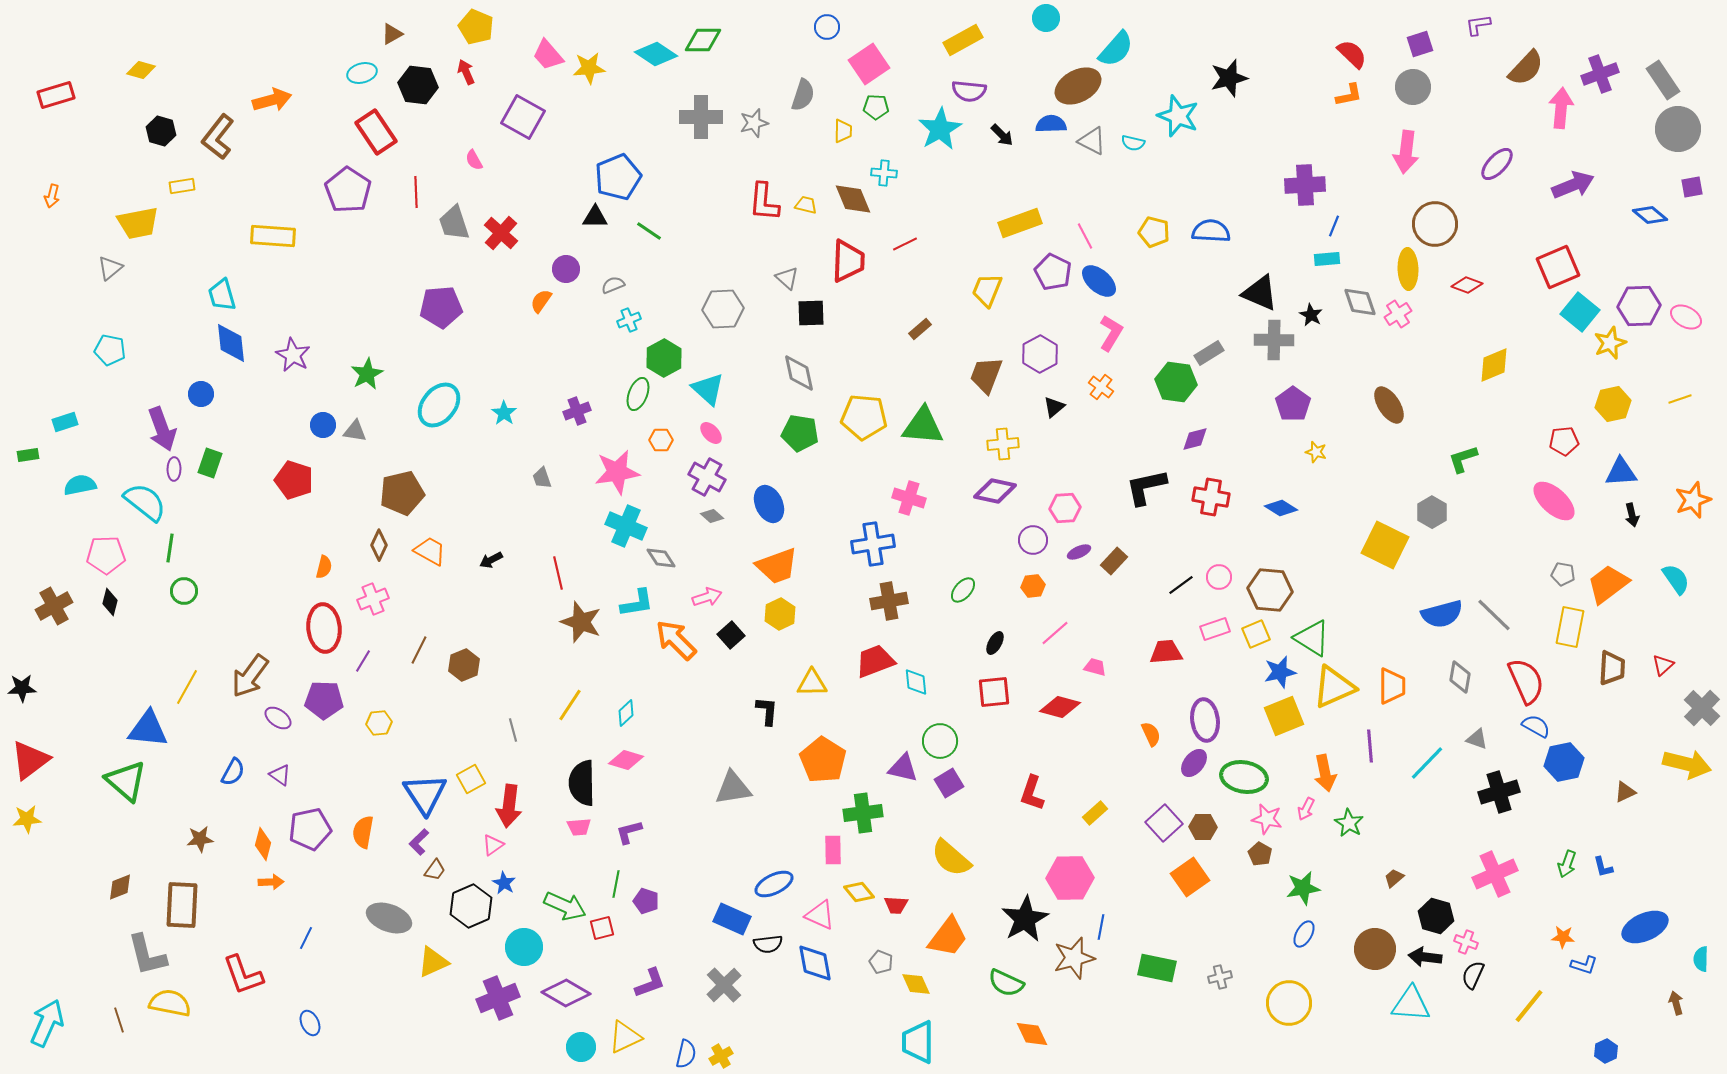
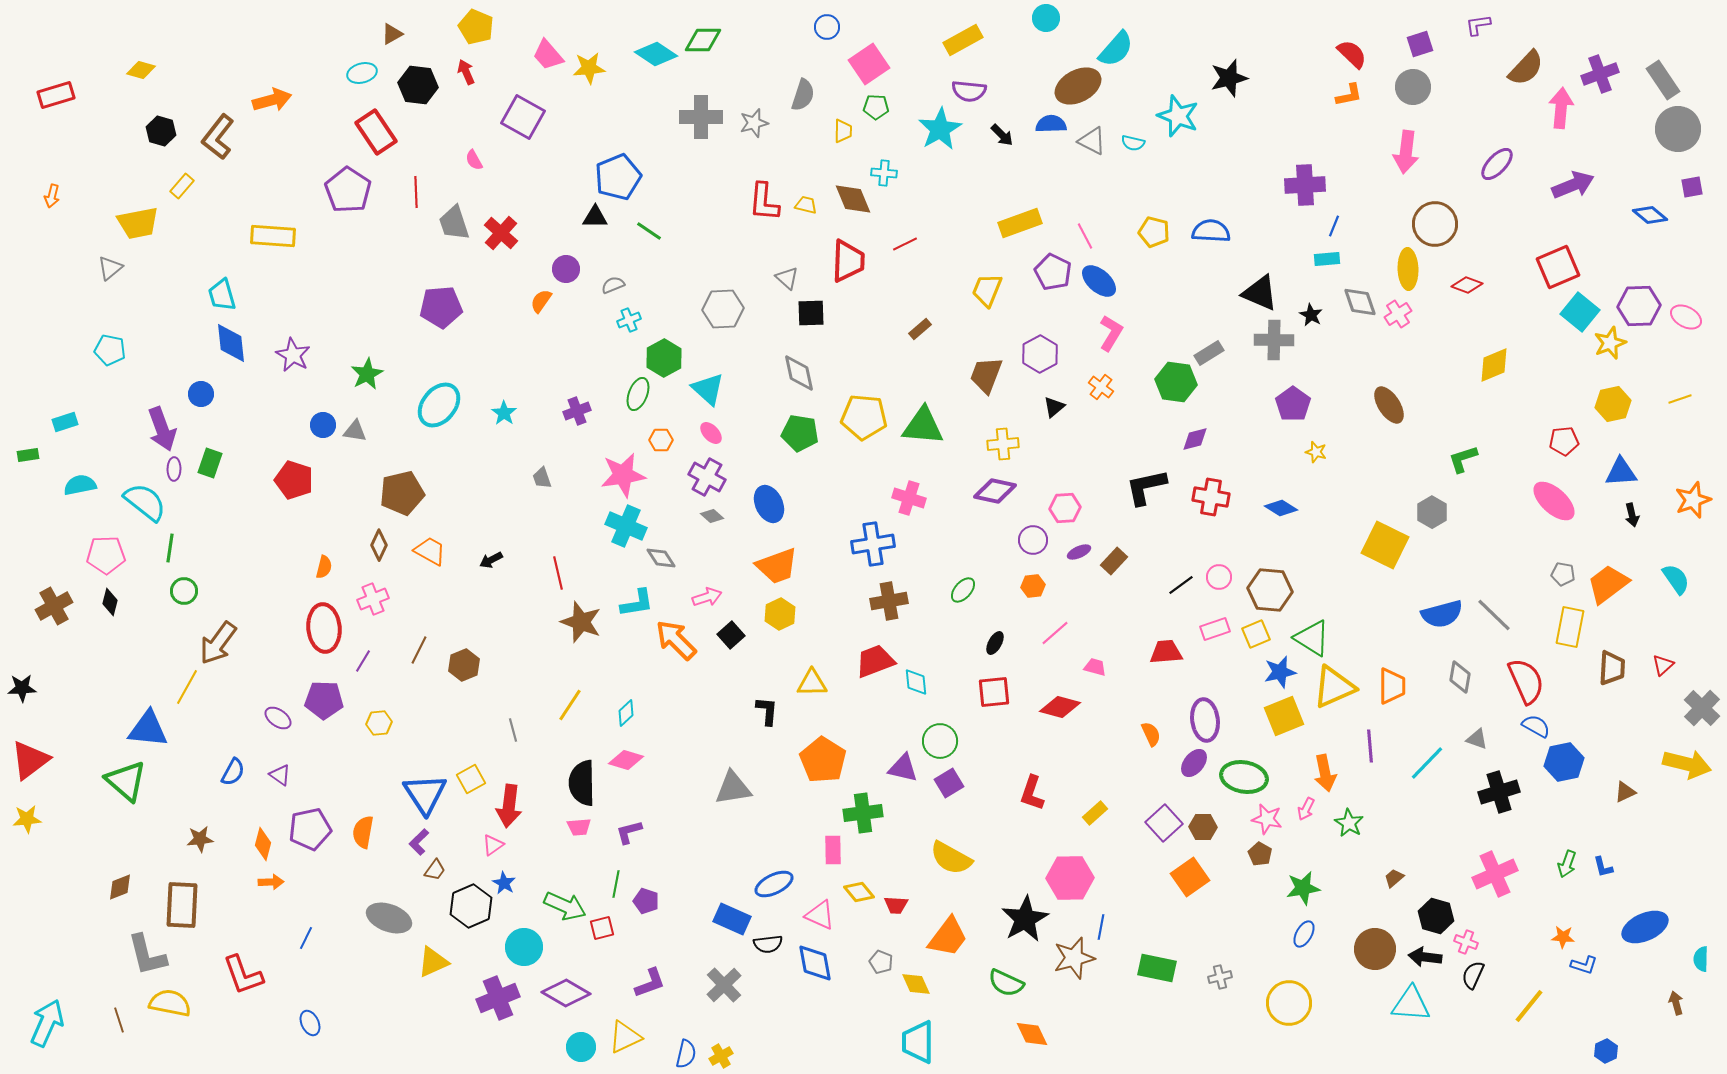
yellow rectangle at (182, 186): rotated 40 degrees counterclockwise
pink star at (617, 472): moved 6 px right, 3 px down
brown arrow at (250, 676): moved 32 px left, 33 px up
yellow semicircle at (951, 858): rotated 12 degrees counterclockwise
